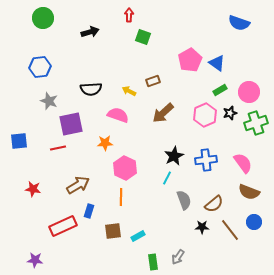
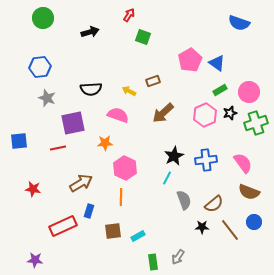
red arrow at (129, 15): rotated 32 degrees clockwise
gray star at (49, 101): moved 2 px left, 3 px up
purple square at (71, 124): moved 2 px right, 1 px up
brown arrow at (78, 185): moved 3 px right, 2 px up
